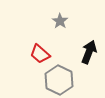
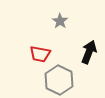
red trapezoid: rotated 30 degrees counterclockwise
